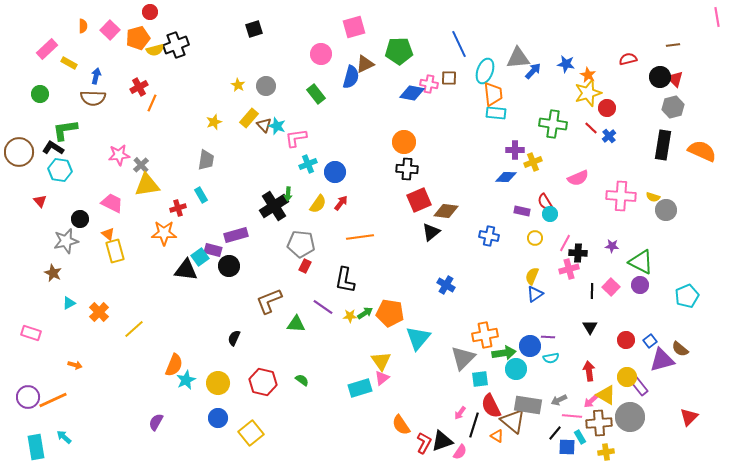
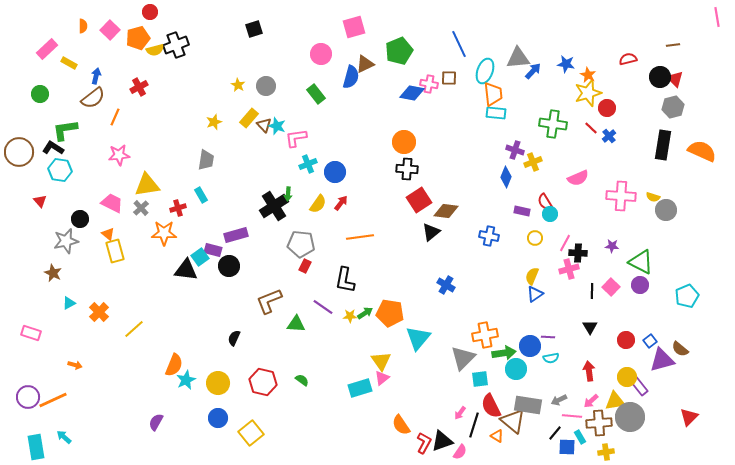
green pentagon at (399, 51): rotated 20 degrees counterclockwise
brown semicircle at (93, 98): rotated 40 degrees counterclockwise
orange line at (152, 103): moved 37 px left, 14 px down
purple cross at (515, 150): rotated 18 degrees clockwise
gray cross at (141, 165): moved 43 px down
blue diamond at (506, 177): rotated 70 degrees counterclockwise
red square at (419, 200): rotated 10 degrees counterclockwise
yellow triangle at (606, 395): moved 9 px right, 6 px down; rotated 40 degrees counterclockwise
